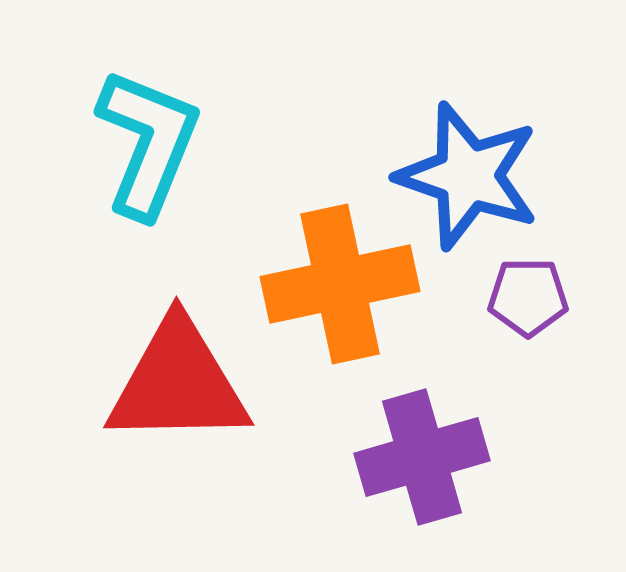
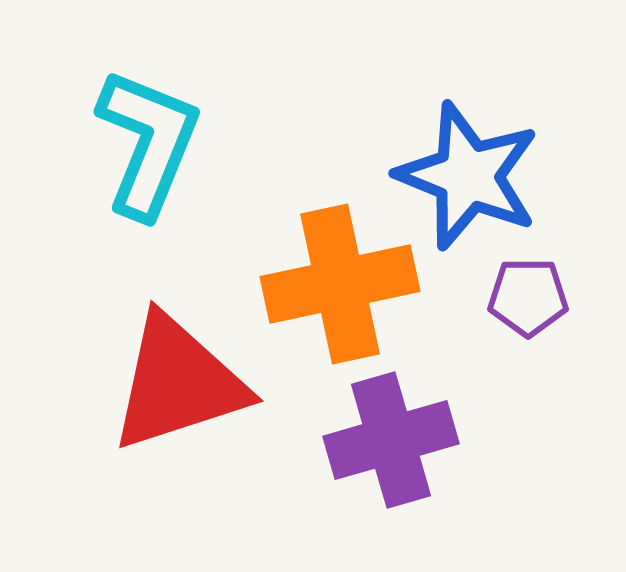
blue star: rotated 3 degrees clockwise
red triangle: rotated 17 degrees counterclockwise
purple cross: moved 31 px left, 17 px up
